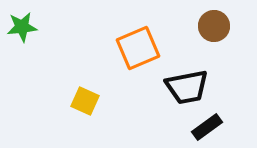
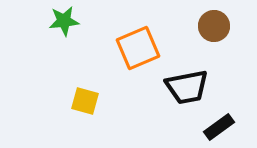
green star: moved 42 px right, 6 px up
yellow square: rotated 8 degrees counterclockwise
black rectangle: moved 12 px right
